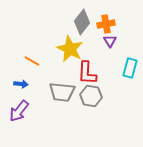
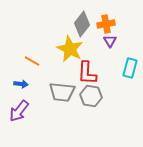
gray diamond: moved 2 px down
